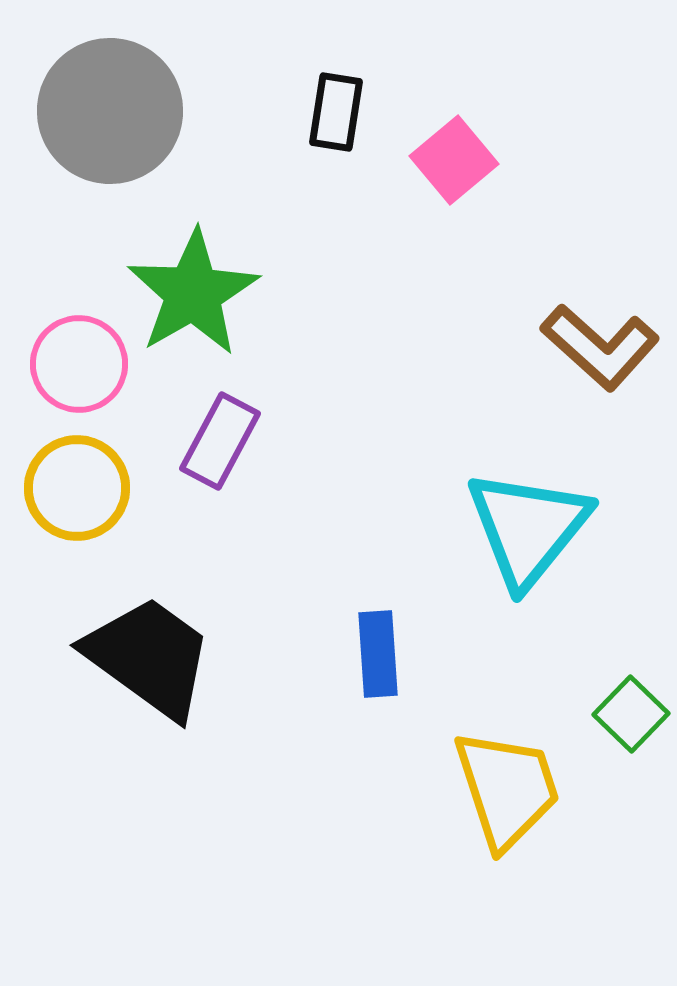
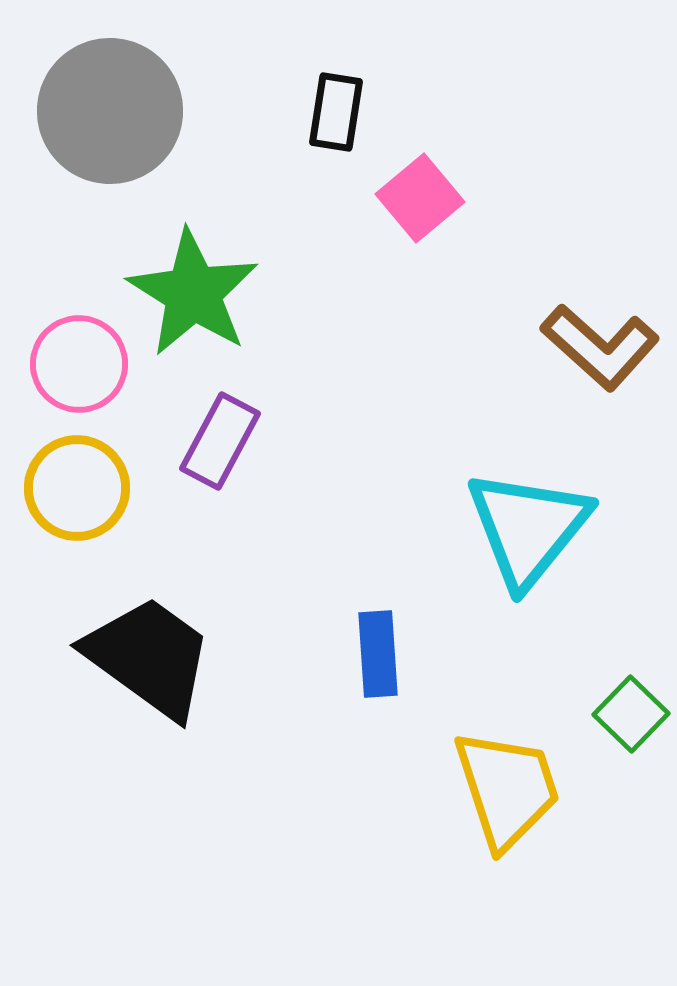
pink square: moved 34 px left, 38 px down
green star: rotated 10 degrees counterclockwise
